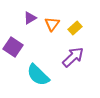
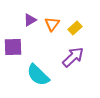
purple triangle: moved 2 px down
purple square: rotated 36 degrees counterclockwise
